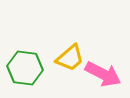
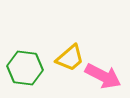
pink arrow: moved 2 px down
